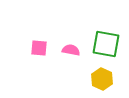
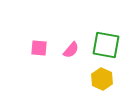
green square: moved 1 px down
pink semicircle: rotated 120 degrees clockwise
